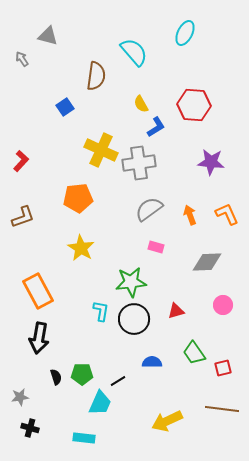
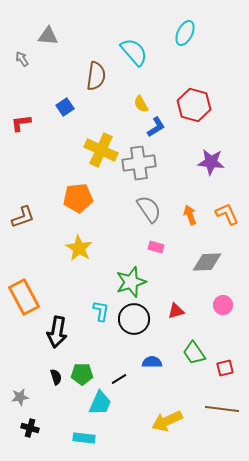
gray triangle: rotated 10 degrees counterclockwise
red hexagon: rotated 12 degrees clockwise
red L-shape: moved 38 px up; rotated 140 degrees counterclockwise
gray semicircle: rotated 92 degrees clockwise
yellow star: moved 2 px left
green star: rotated 12 degrees counterclockwise
orange rectangle: moved 14 px left, 6 px down
black arrow: moved 18 px right, 6 px up
red square: moved 2 px right
black line: moved 1 px right, 2 px up
